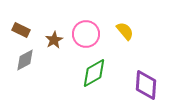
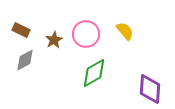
purple diamond: moved 4 px right, 4 px down
